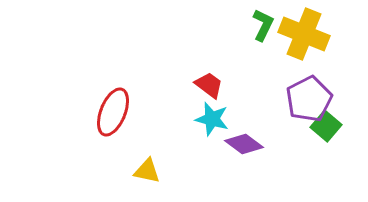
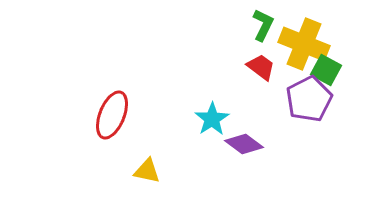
yellow cross: moved 10 px down
red trapezoid: moved 52 px right, 18 px up
red ellipse: moved 1 px left, 3 px down
cyan star: rotated 24 degrees clockwise
green square: moved 56 px up; rotated 12 degrees counterclockwise
